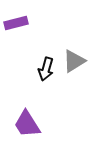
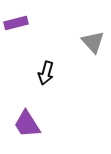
gray triangle: moved 19 px right, 19 px up; rotated 40 degrees counterclockwise
black arrow: moved 4 px down
